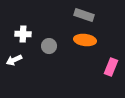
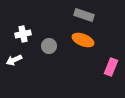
white cross: rotated 14 degrees counterclockwise
orange ellipse: moved 2 px left; rotated 15 degrees clockwise
